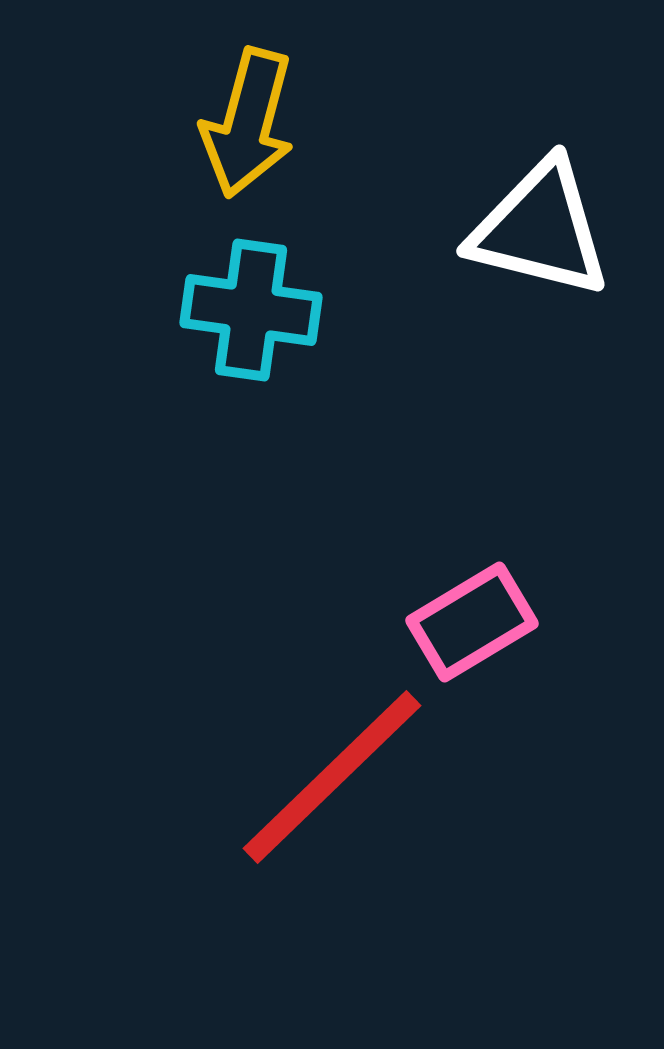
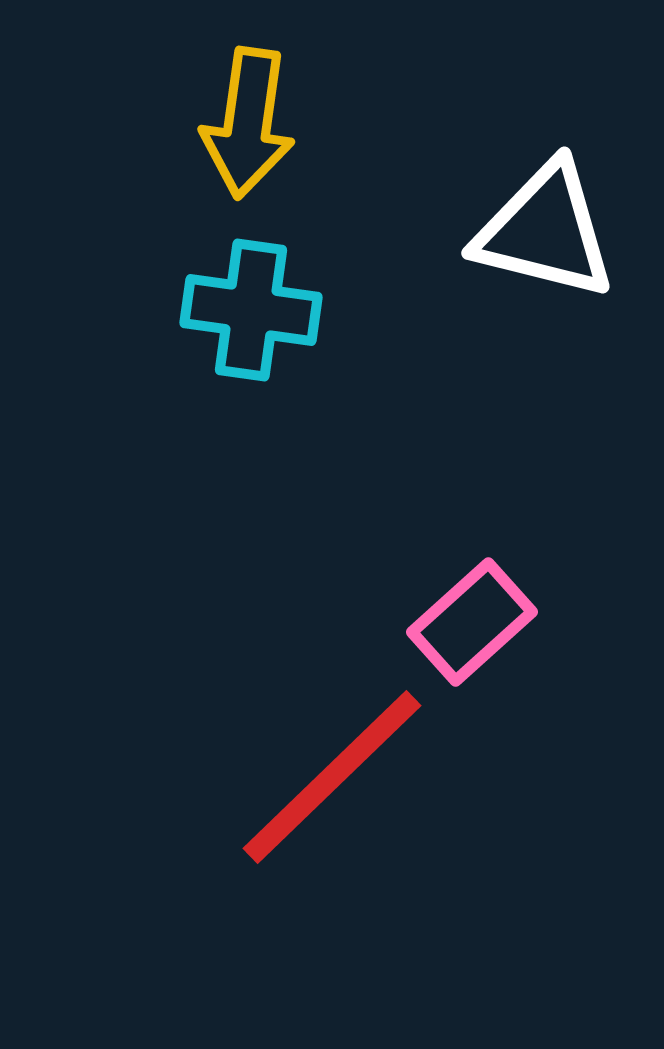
yellow arrow: rotated 7 degrees counterclockwise
white triangle: moved 5 px right, 2 px down
pink rectangle: rotated 11 degrees counterclockwise
